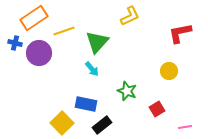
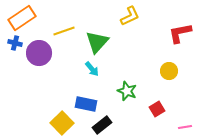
orange rectangle: moved 12 px left
